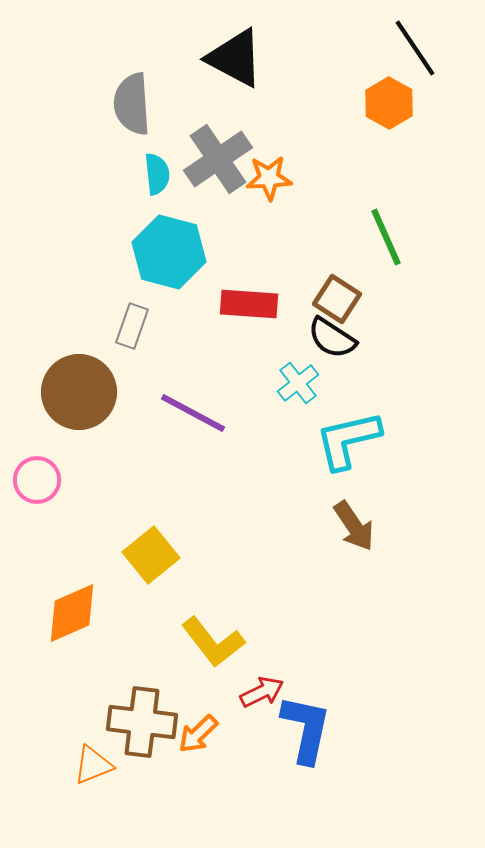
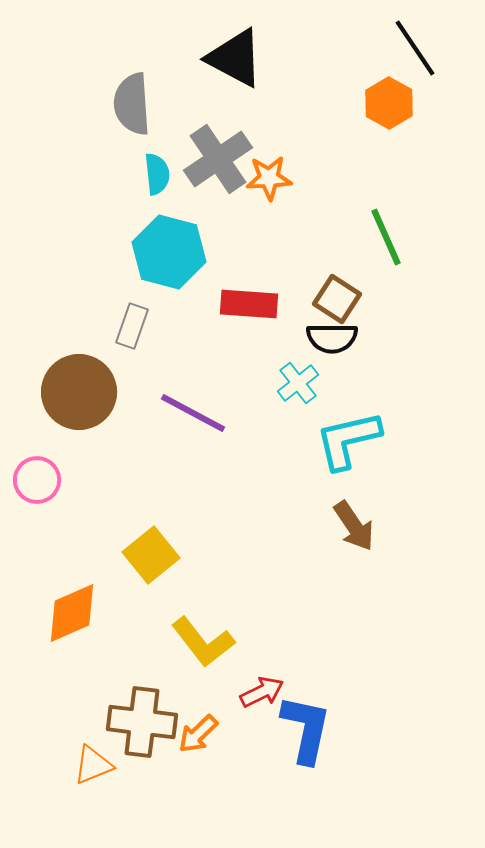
black semicircle: rotated 33 degrees counterclockwise
yellow L-shape: moved 10 px left
